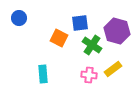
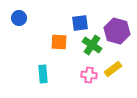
orange square: moved 4 px down; rotated 24 degrees counterclockwise
